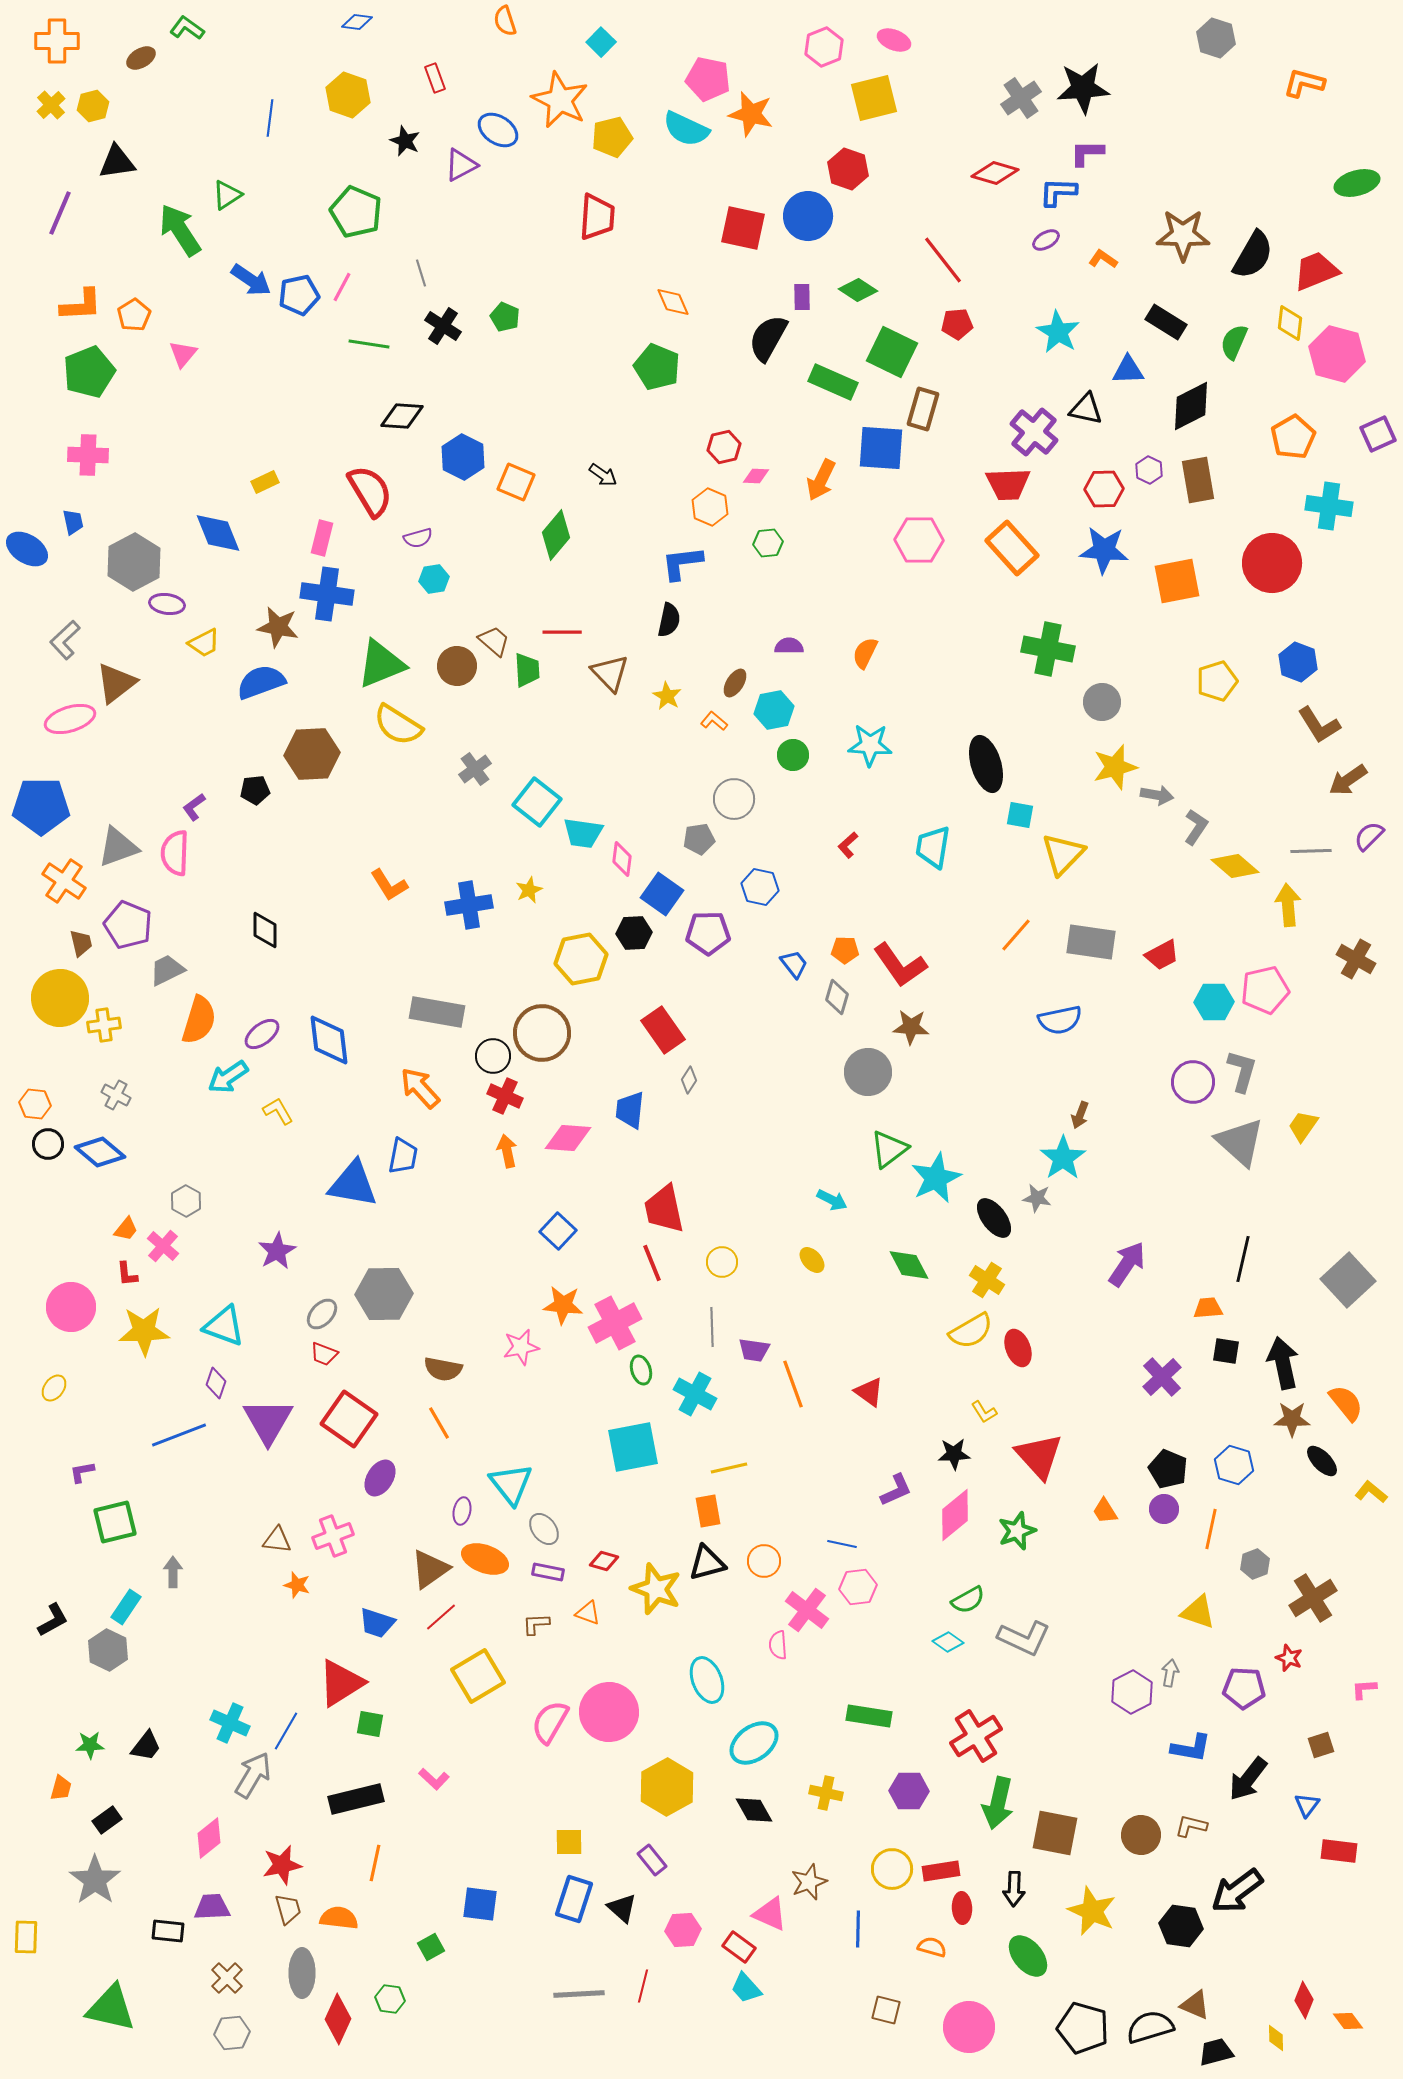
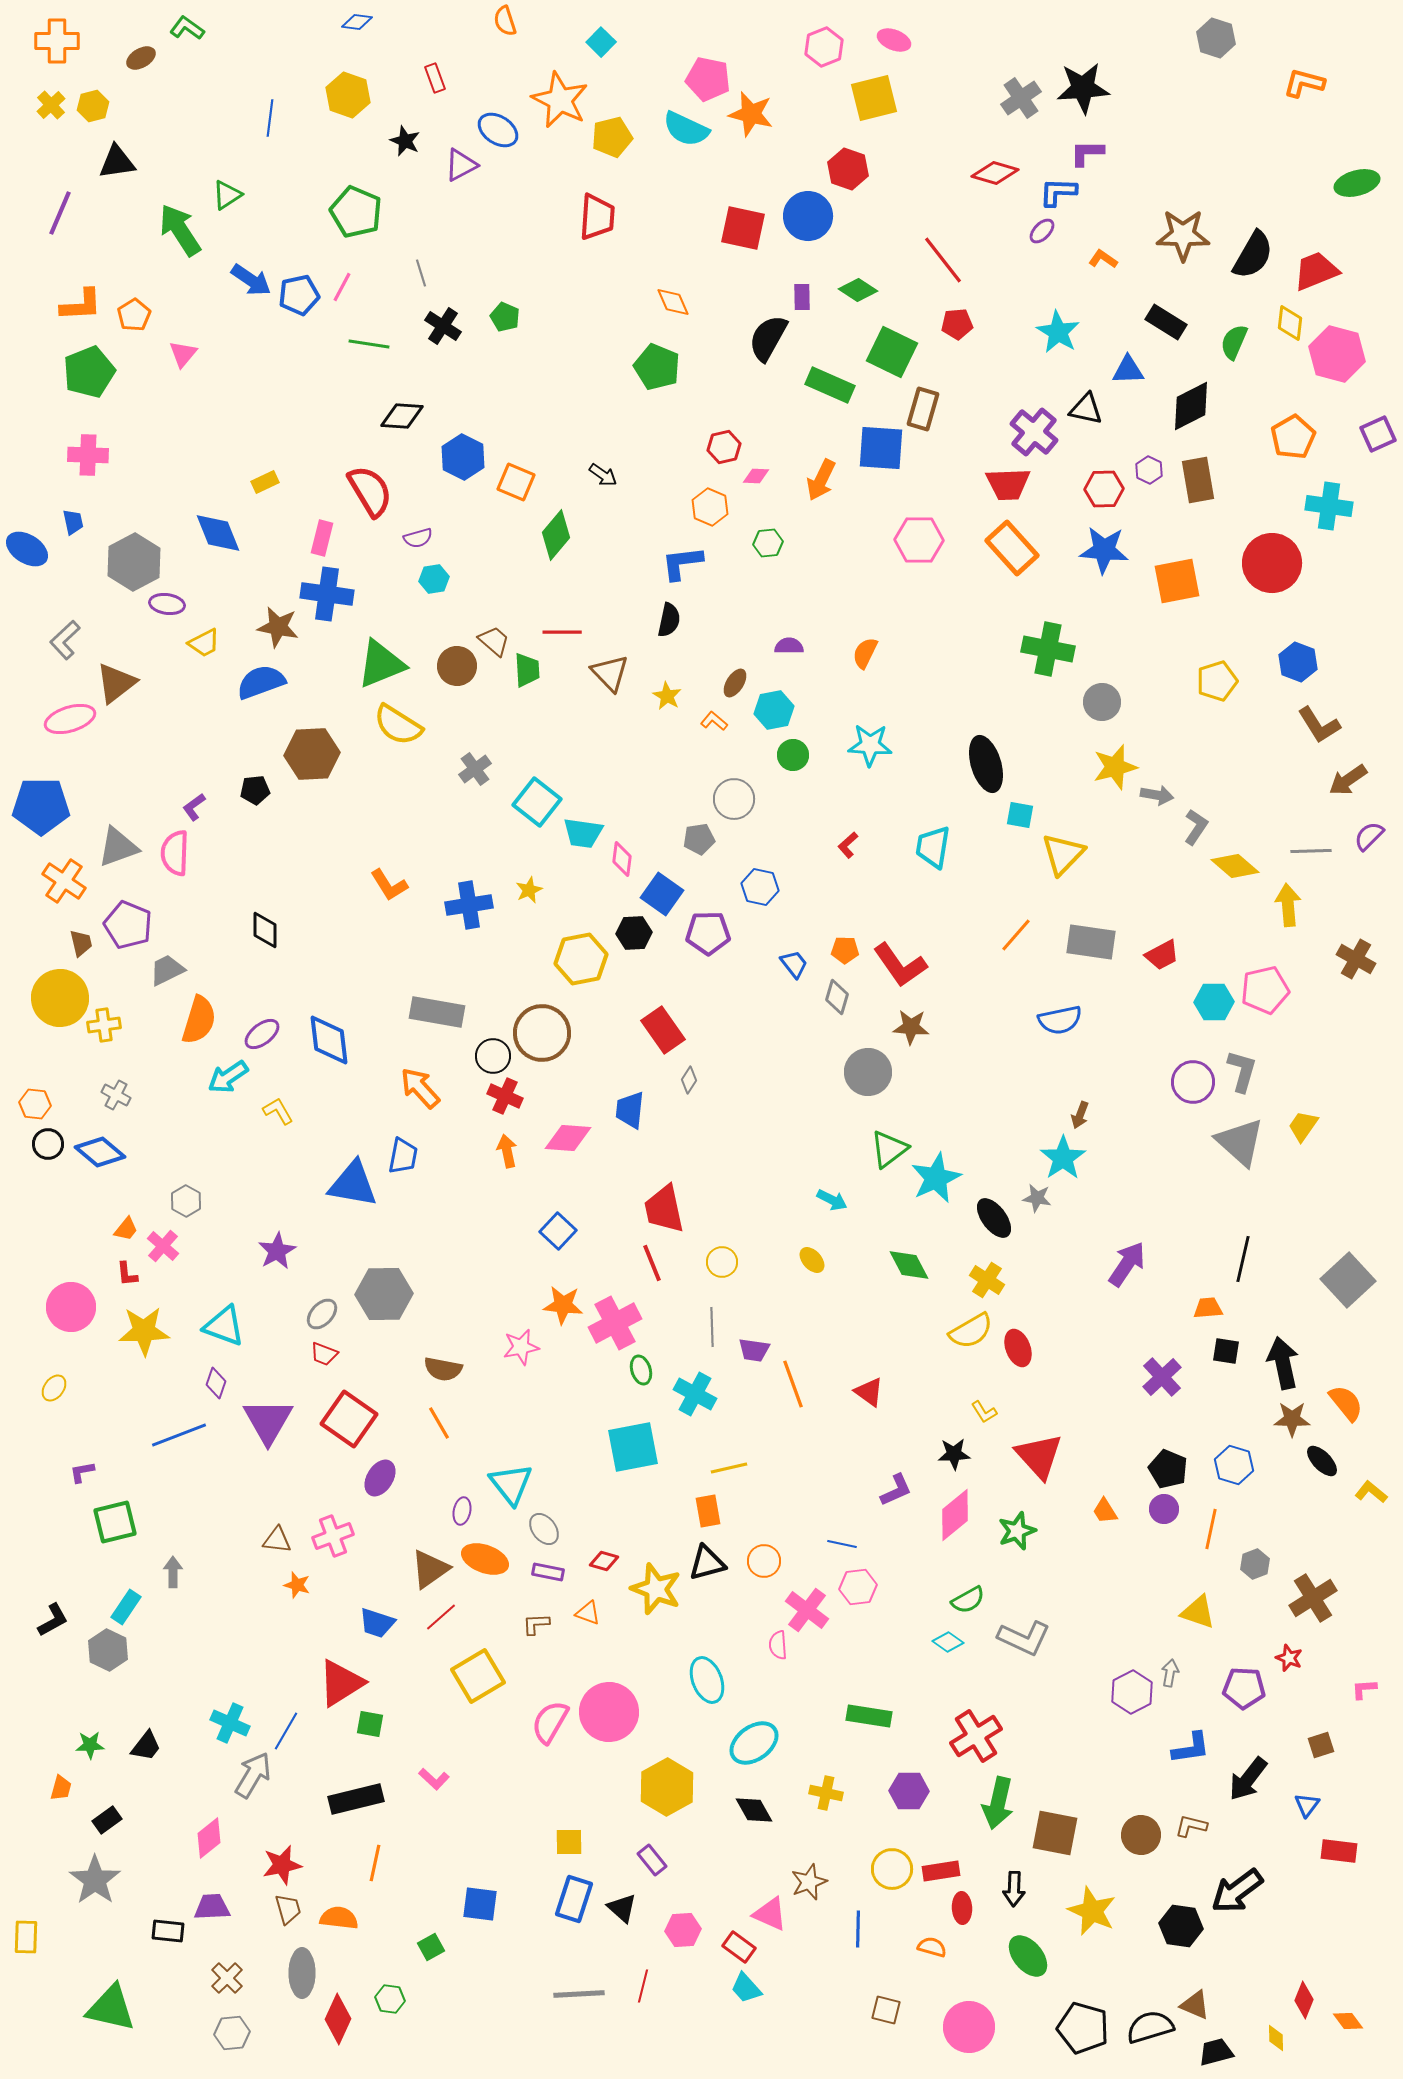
purple ellipse at (1046, 240): moved 4 px left, 9 px up; rotated 16 degrees counterclockwise
green rectangle at (833, 382): moved 3 px left, 3 px down
blue L-shape at (1191, 1748): rotated 18 degrees counterclockwise
